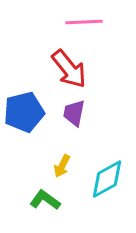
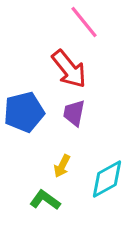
pink line: rotated 54 degrees clockwise
